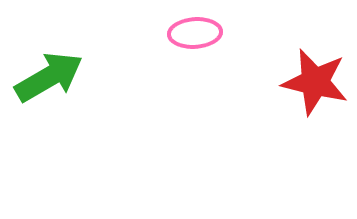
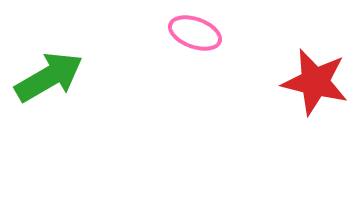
pink ellipse: rotated 24 degrees clockwise
